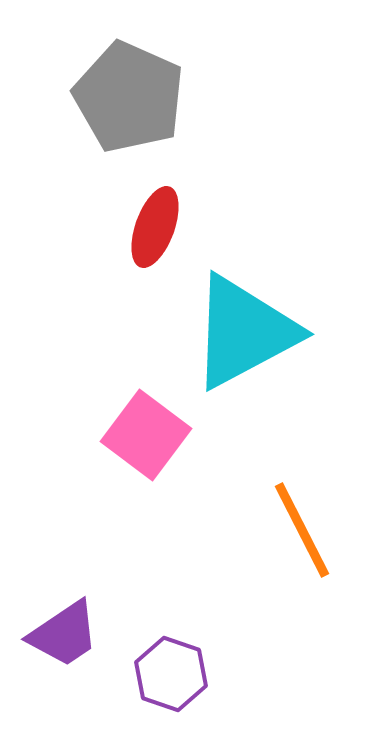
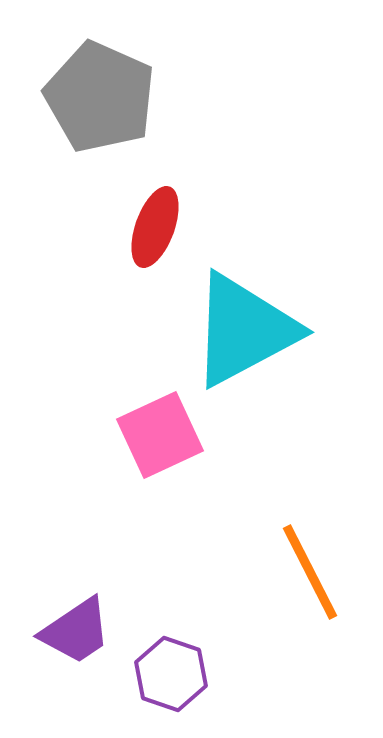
gray pentagon: moved 29 px left
cyan triangle: moved 2 px up
pink square: moved 14 px right; rotated 28 degrees clockwise
orange line: moved 8 px right, 42 px down
purple trapezoid: moved 12 px right, 3 px up
